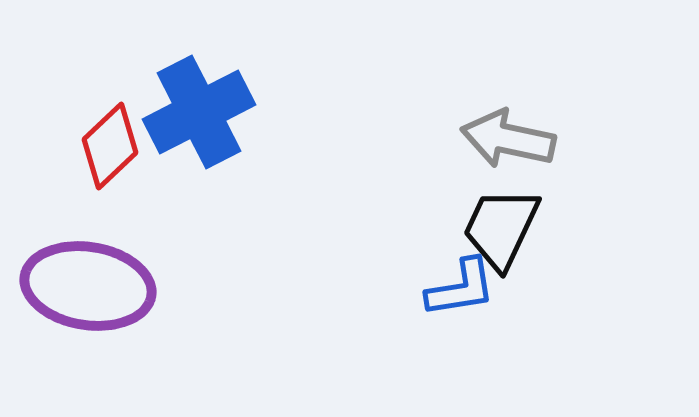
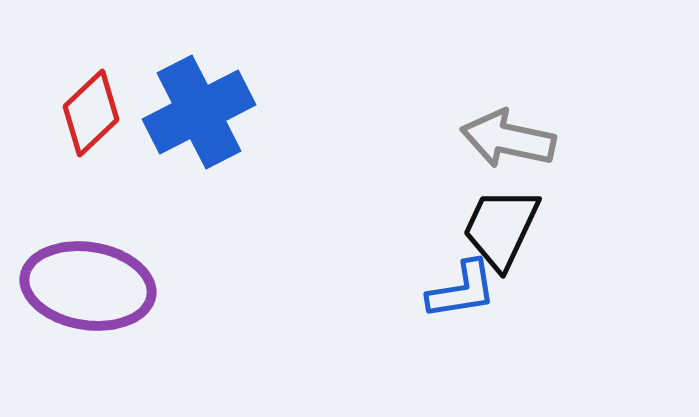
red diamond: moved 19 px left, 33 px up
blue L-shape: moved 1 px right, 2 px down
